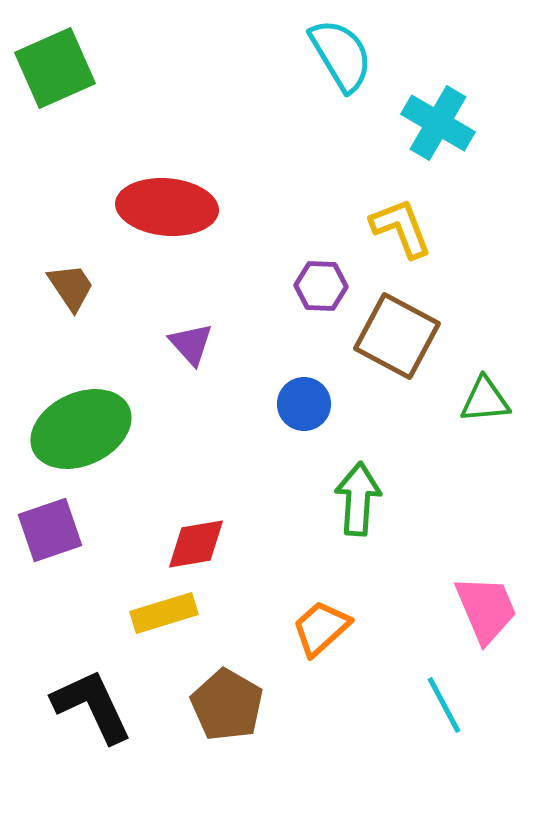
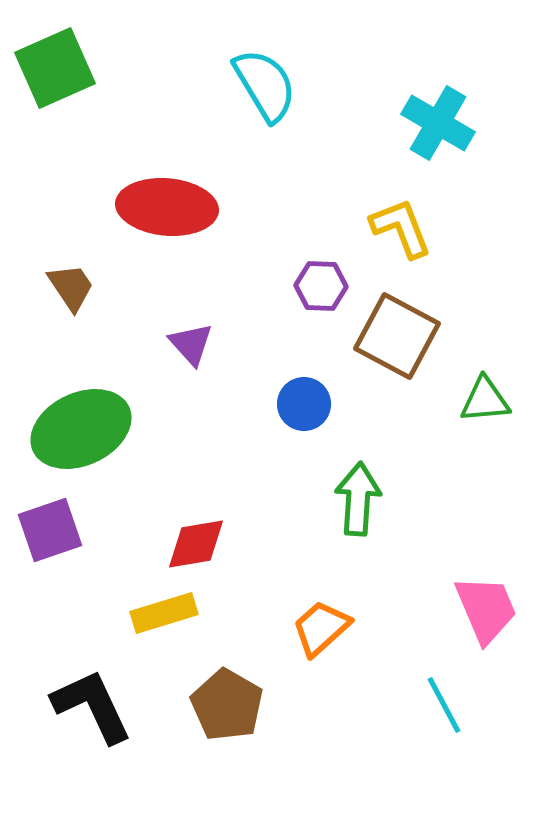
cyan semicircle: moved 76 px left, 30 px down
